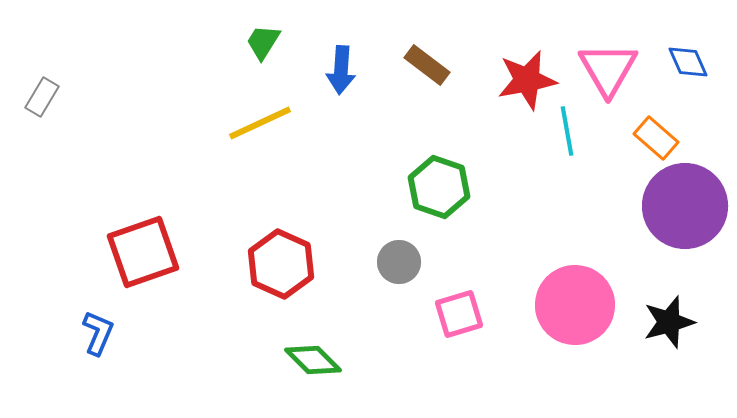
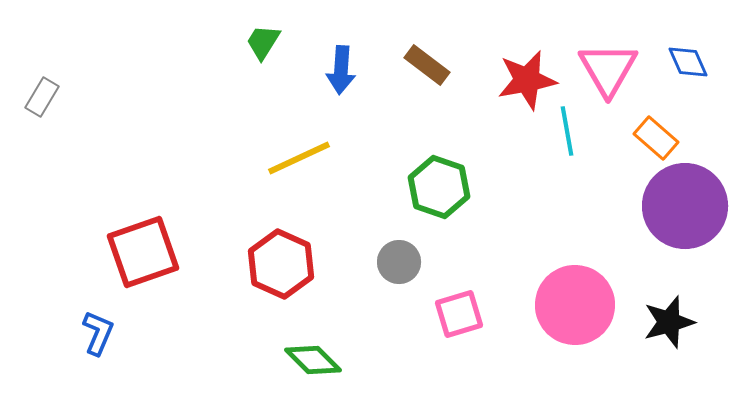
yellow line: moved 39 px right, 35 px down
